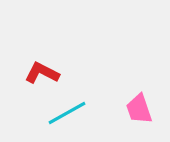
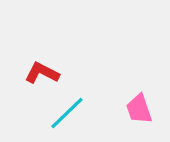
cyan line: rotated 15 degrees counterclockwise
